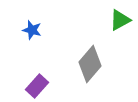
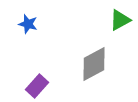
blue star: moved 4 px left, 6 px up
gray diamond: moved 4 px right; rotated 21 degrees clockwise
